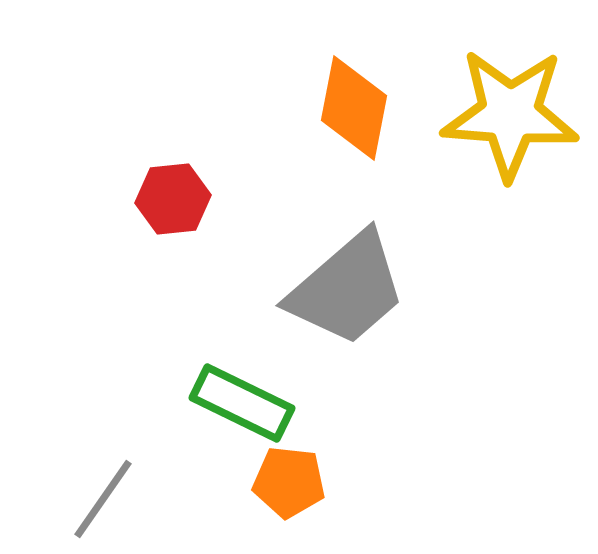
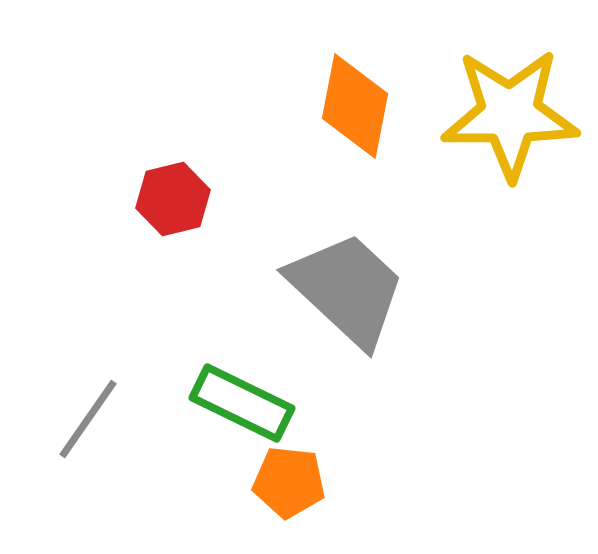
orange diamond: moved 1 px right, 2 px up
yellow star: rotated 4 degrees counterclockwise
red hexagon: rotated 8 degrees counterclockwise
gray trapezoid: rotated 96 degrees counterclockwise
gray line: moved 15 px left, 80 px up
